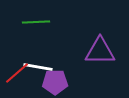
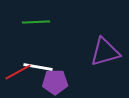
purple triangle: moved 5 px right, 1 px down; rotated 16 degrees counterclockwise
red line: moved 1 px right, 1 px up; rotated 12 degrees clockwise
